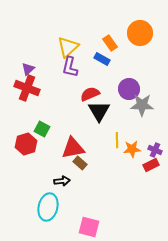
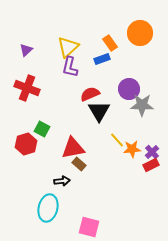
blue rectangle: rotated 49 degrees counterclockwise
purple triangle: moved 2 px left, 19 px up
yellow line: rotated 42 degrees counterclockwise
purple cross: moved 3 px left, 2 px down; rotated 24 degrees clockwise
brown rectangle: moved 1 px left, 1 px down
cyan ellipse: moved 1 px down
